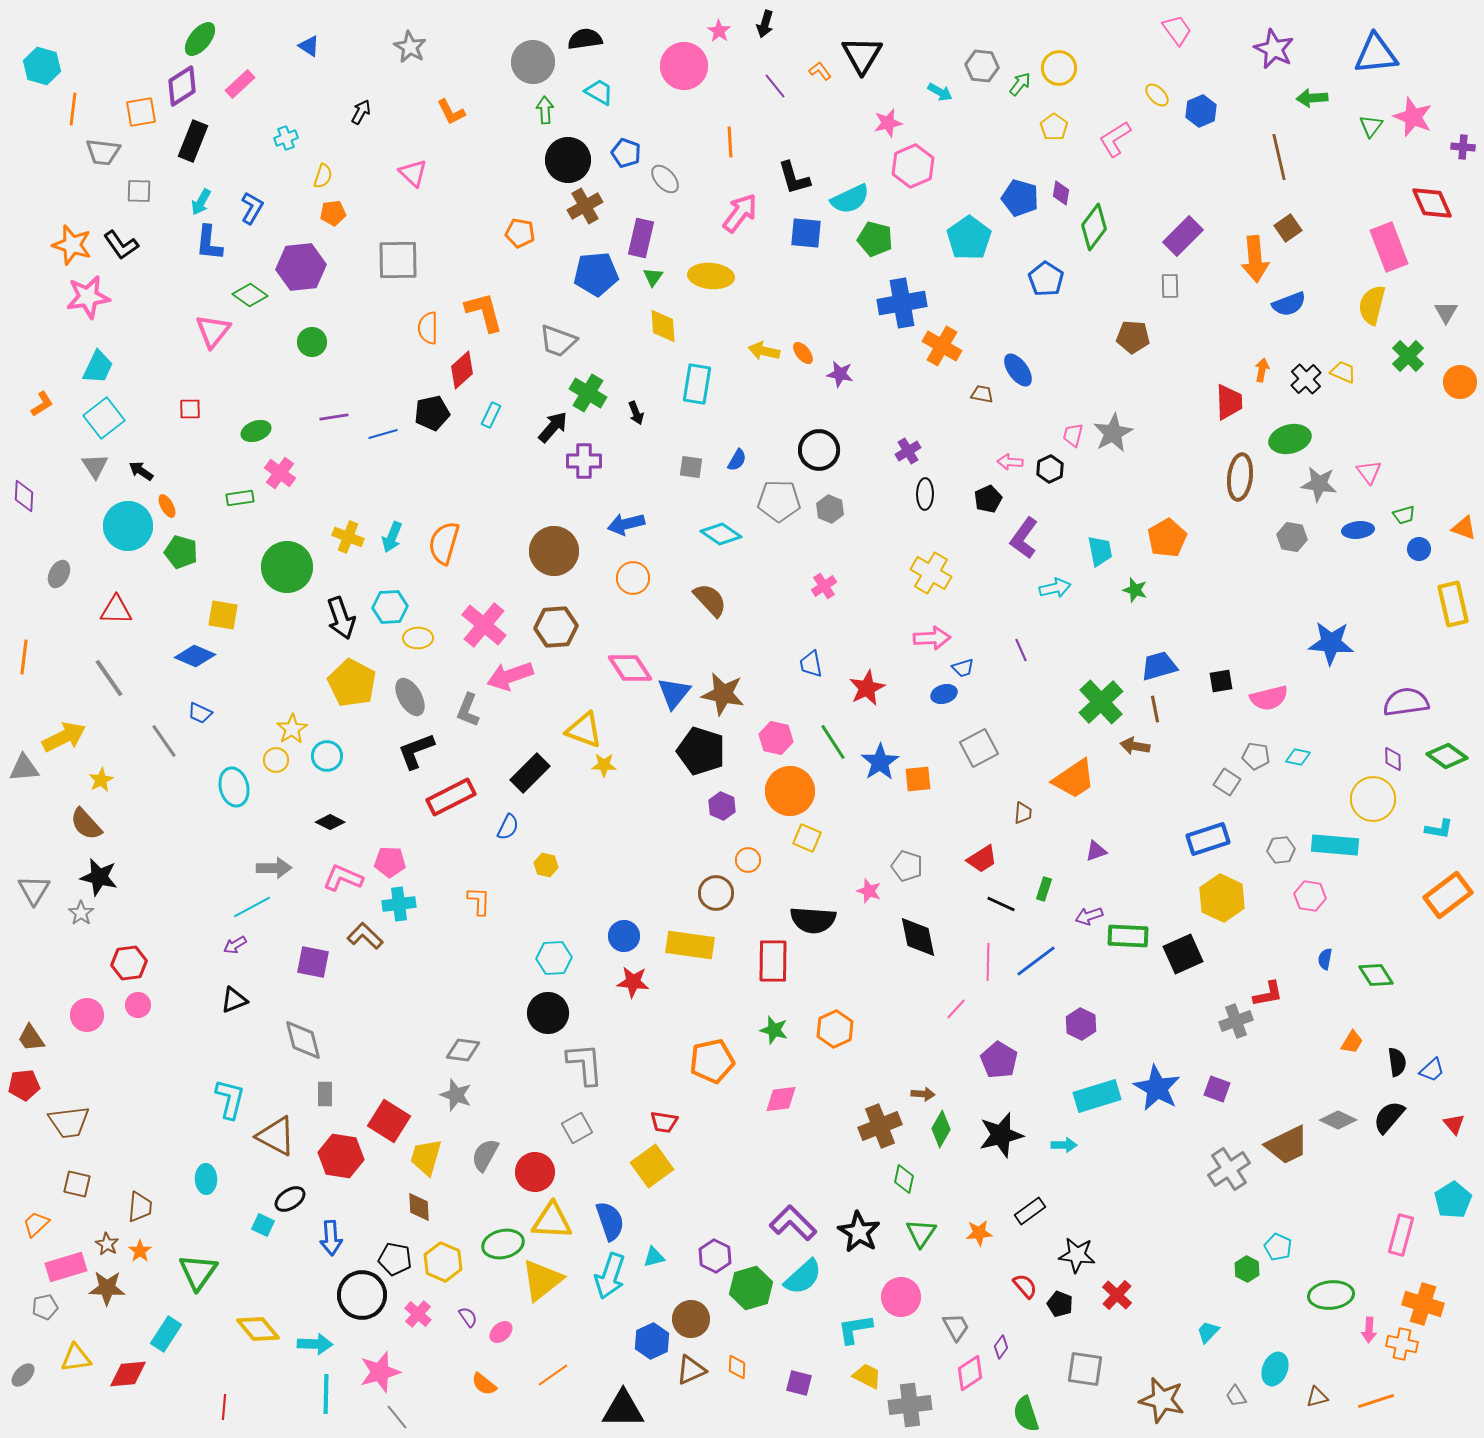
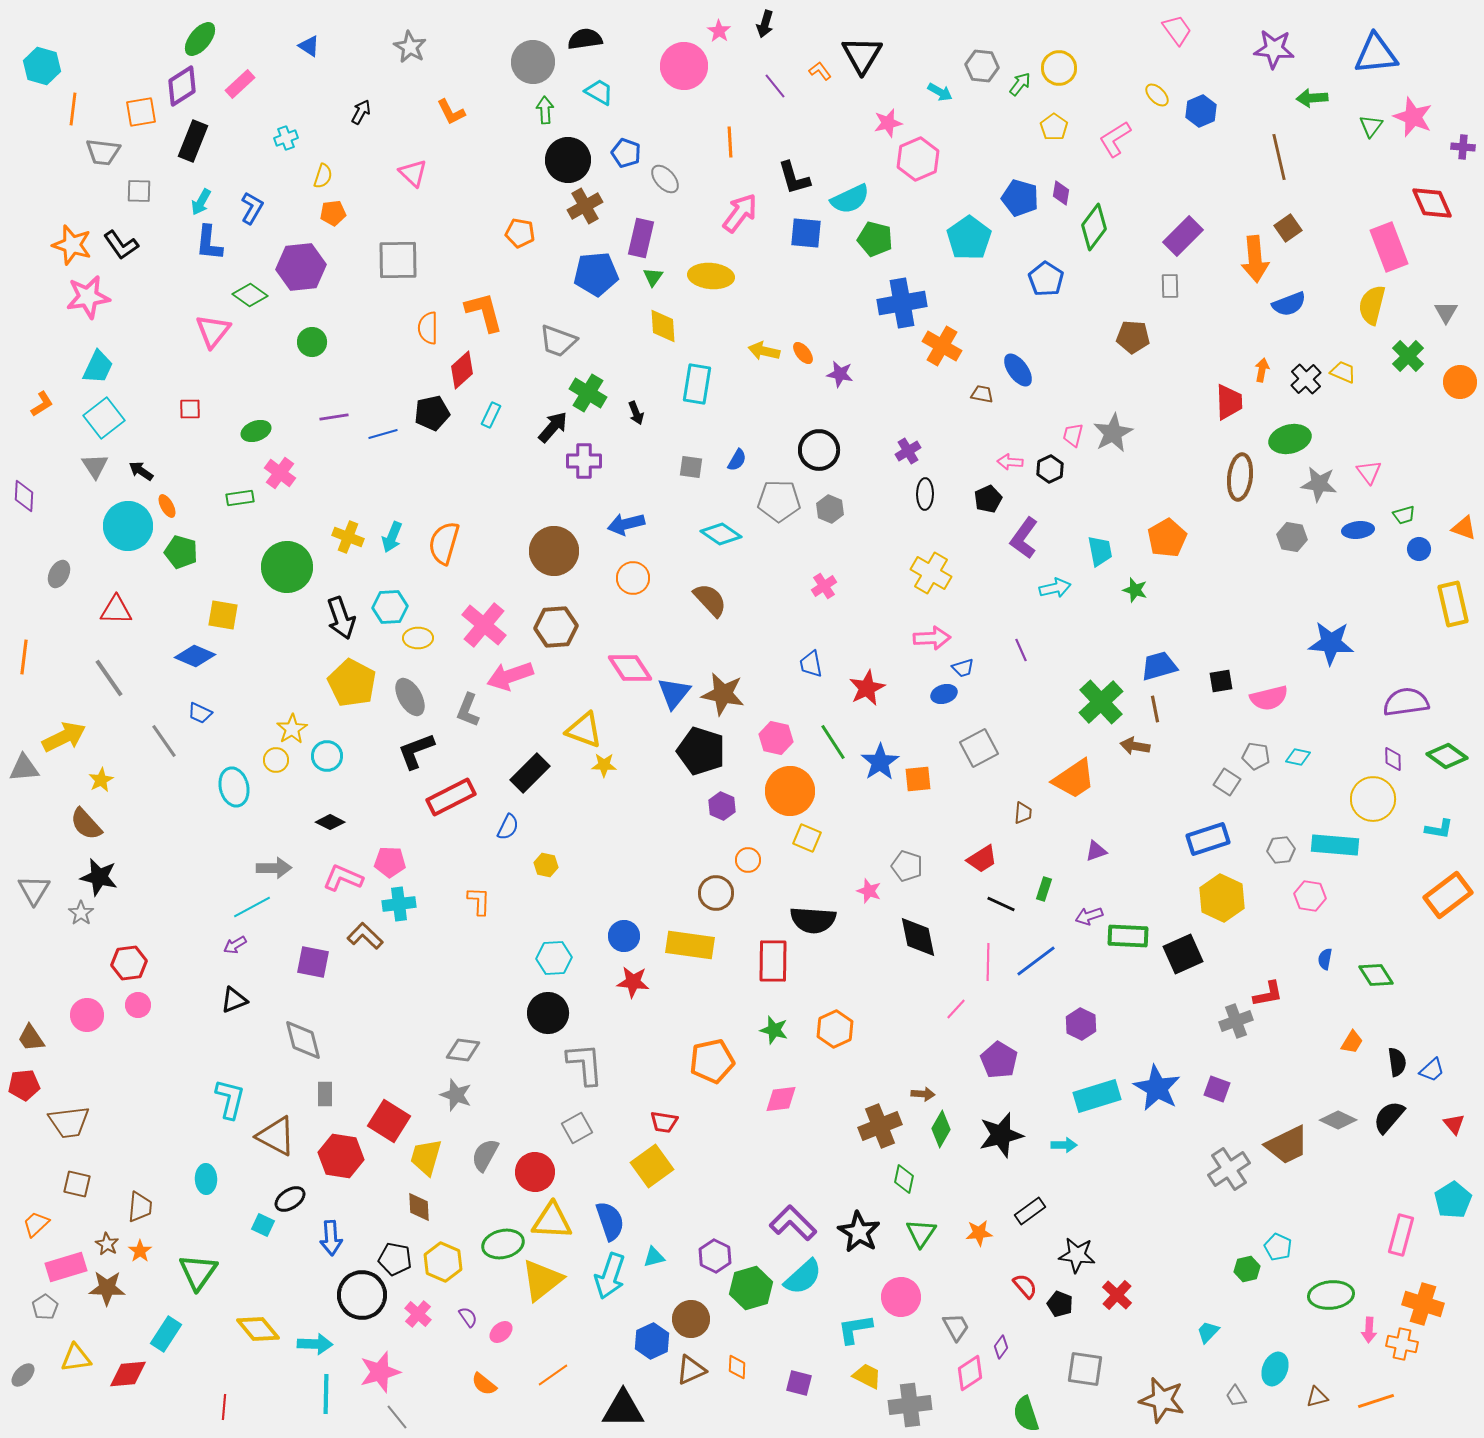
purple star at (1274, 49): rotated 21 degrees counterclockwise
pink hexagon at (913, 166): moved 5 px right, 7 px up
green hexagon at (1247, 1269): rotated 20 degrees clockwise
gray pentagon at (45, 1307): rotated 20 degrees counterclockwise
